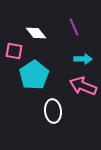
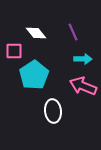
purple line: moved 1 px left, 5 px down
pink square: rotated 12 degrees counterclockwise
